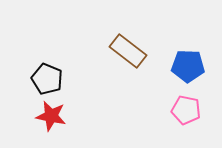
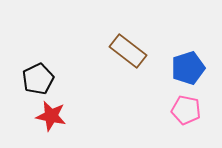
blue pentagon: moved 2 px down; rotated 20 degrees counterclockwise
black pentagon: moved 9 px left; rotated 24 degrees clockwise
